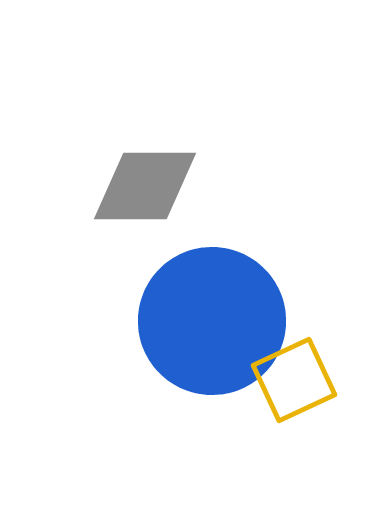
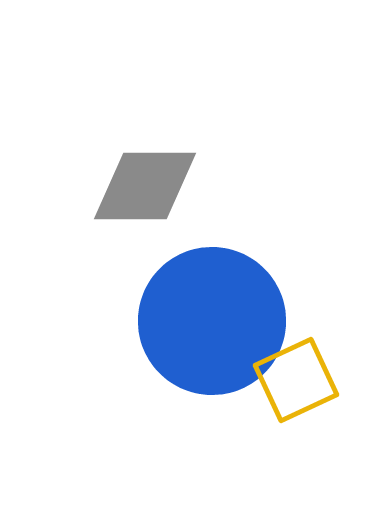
yellow square: moved 2 px right
